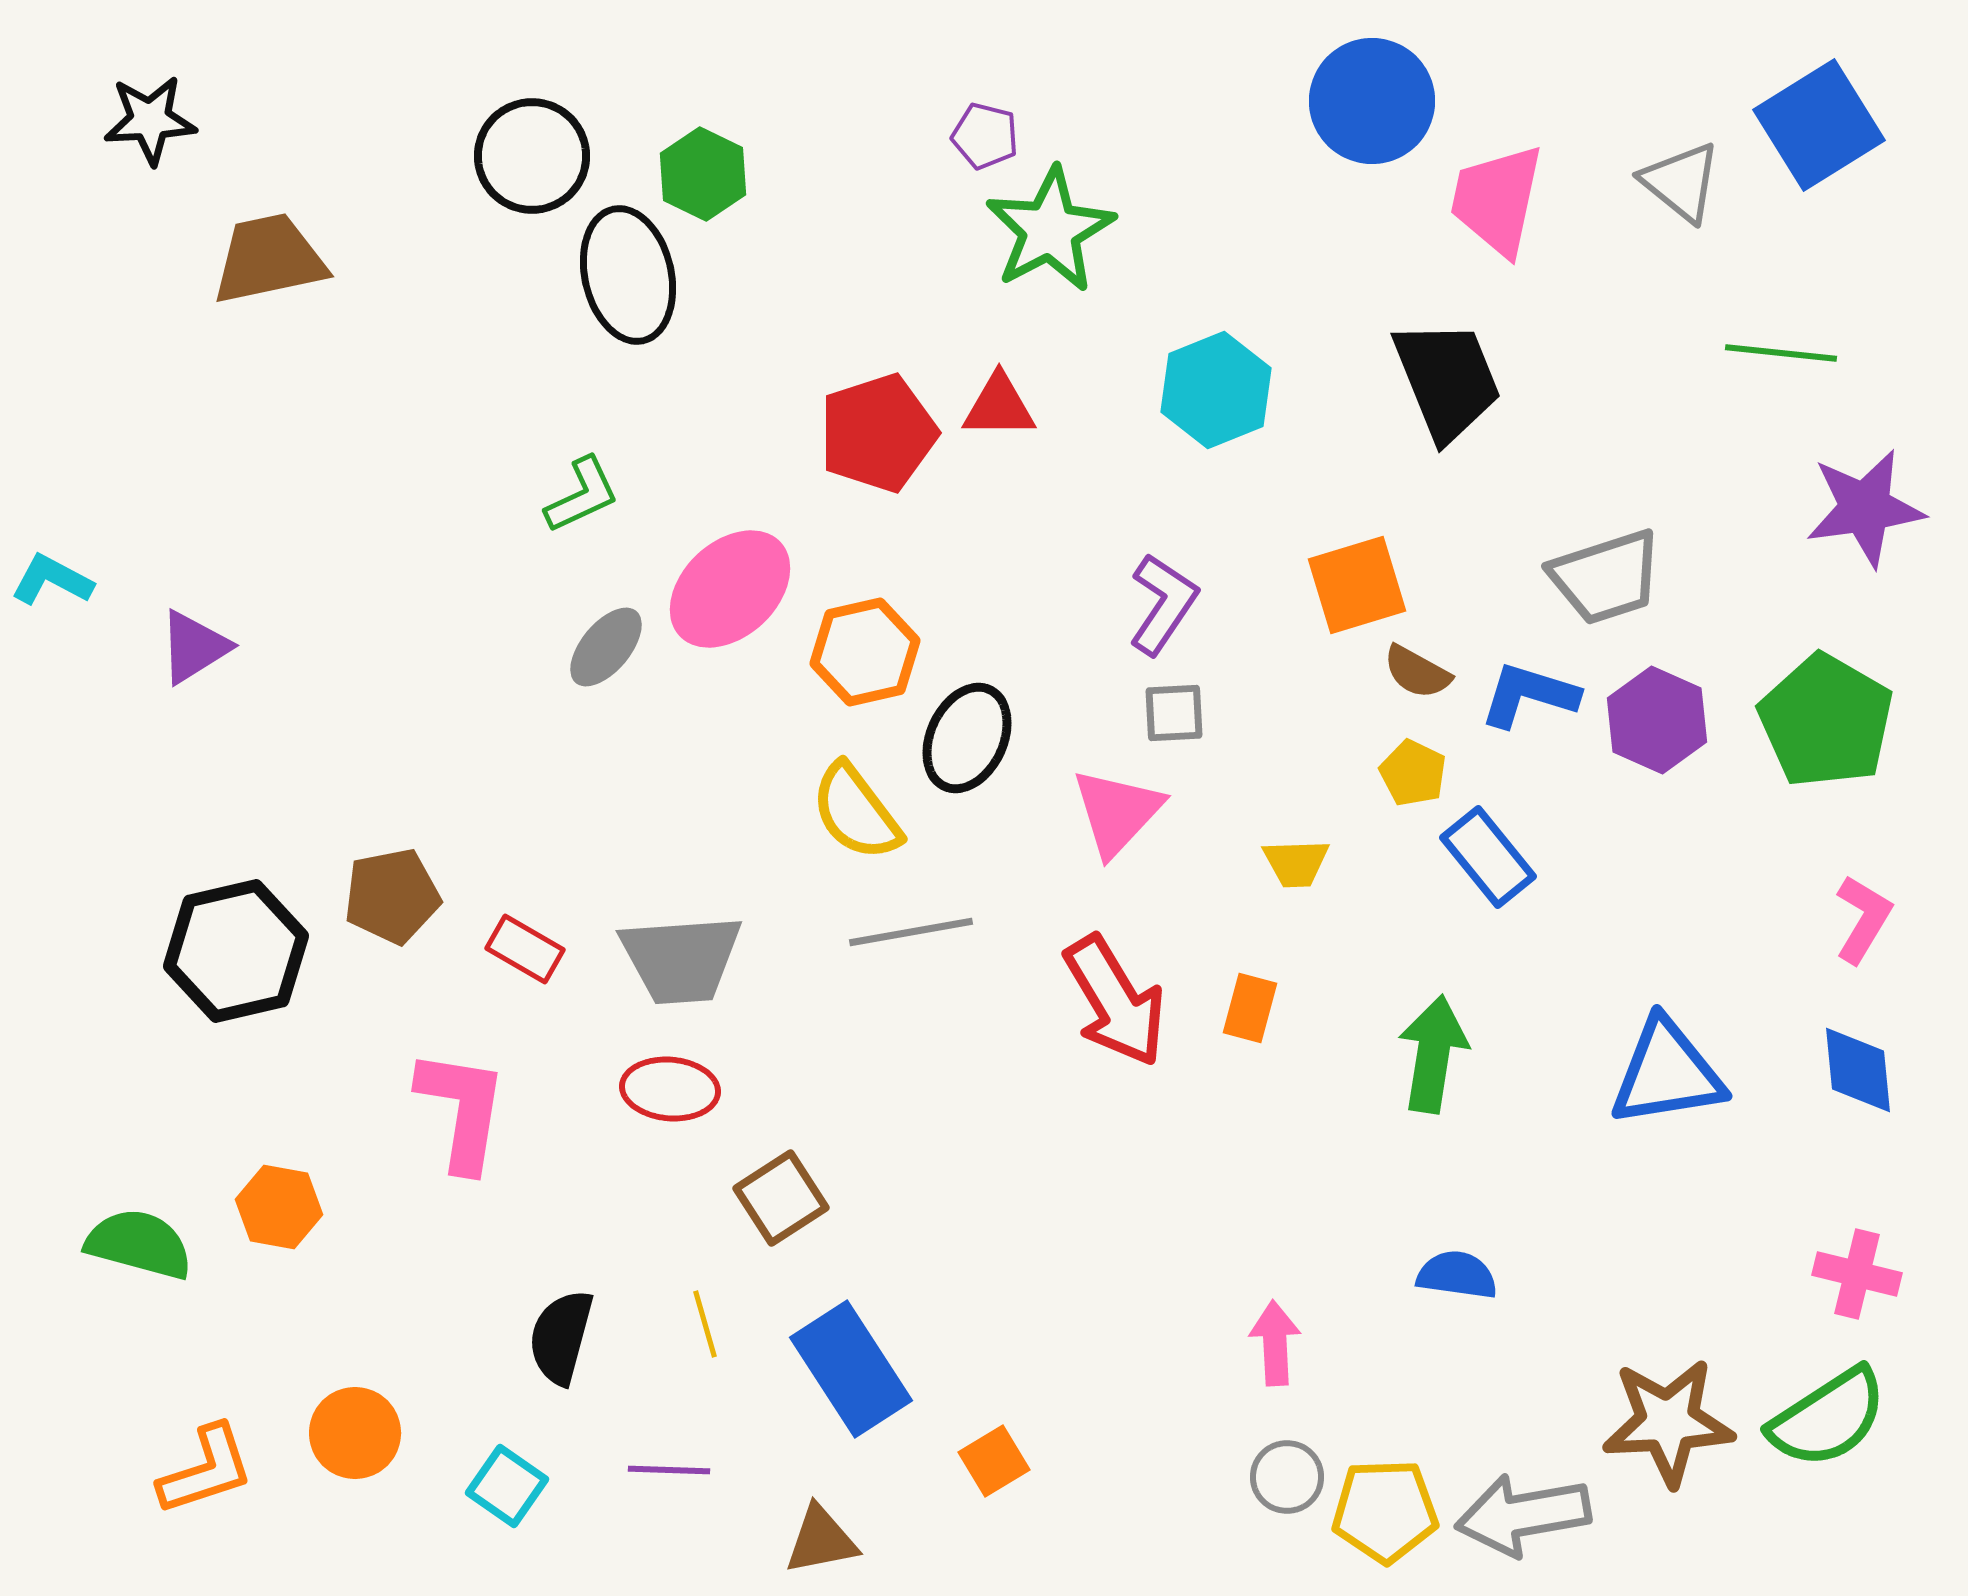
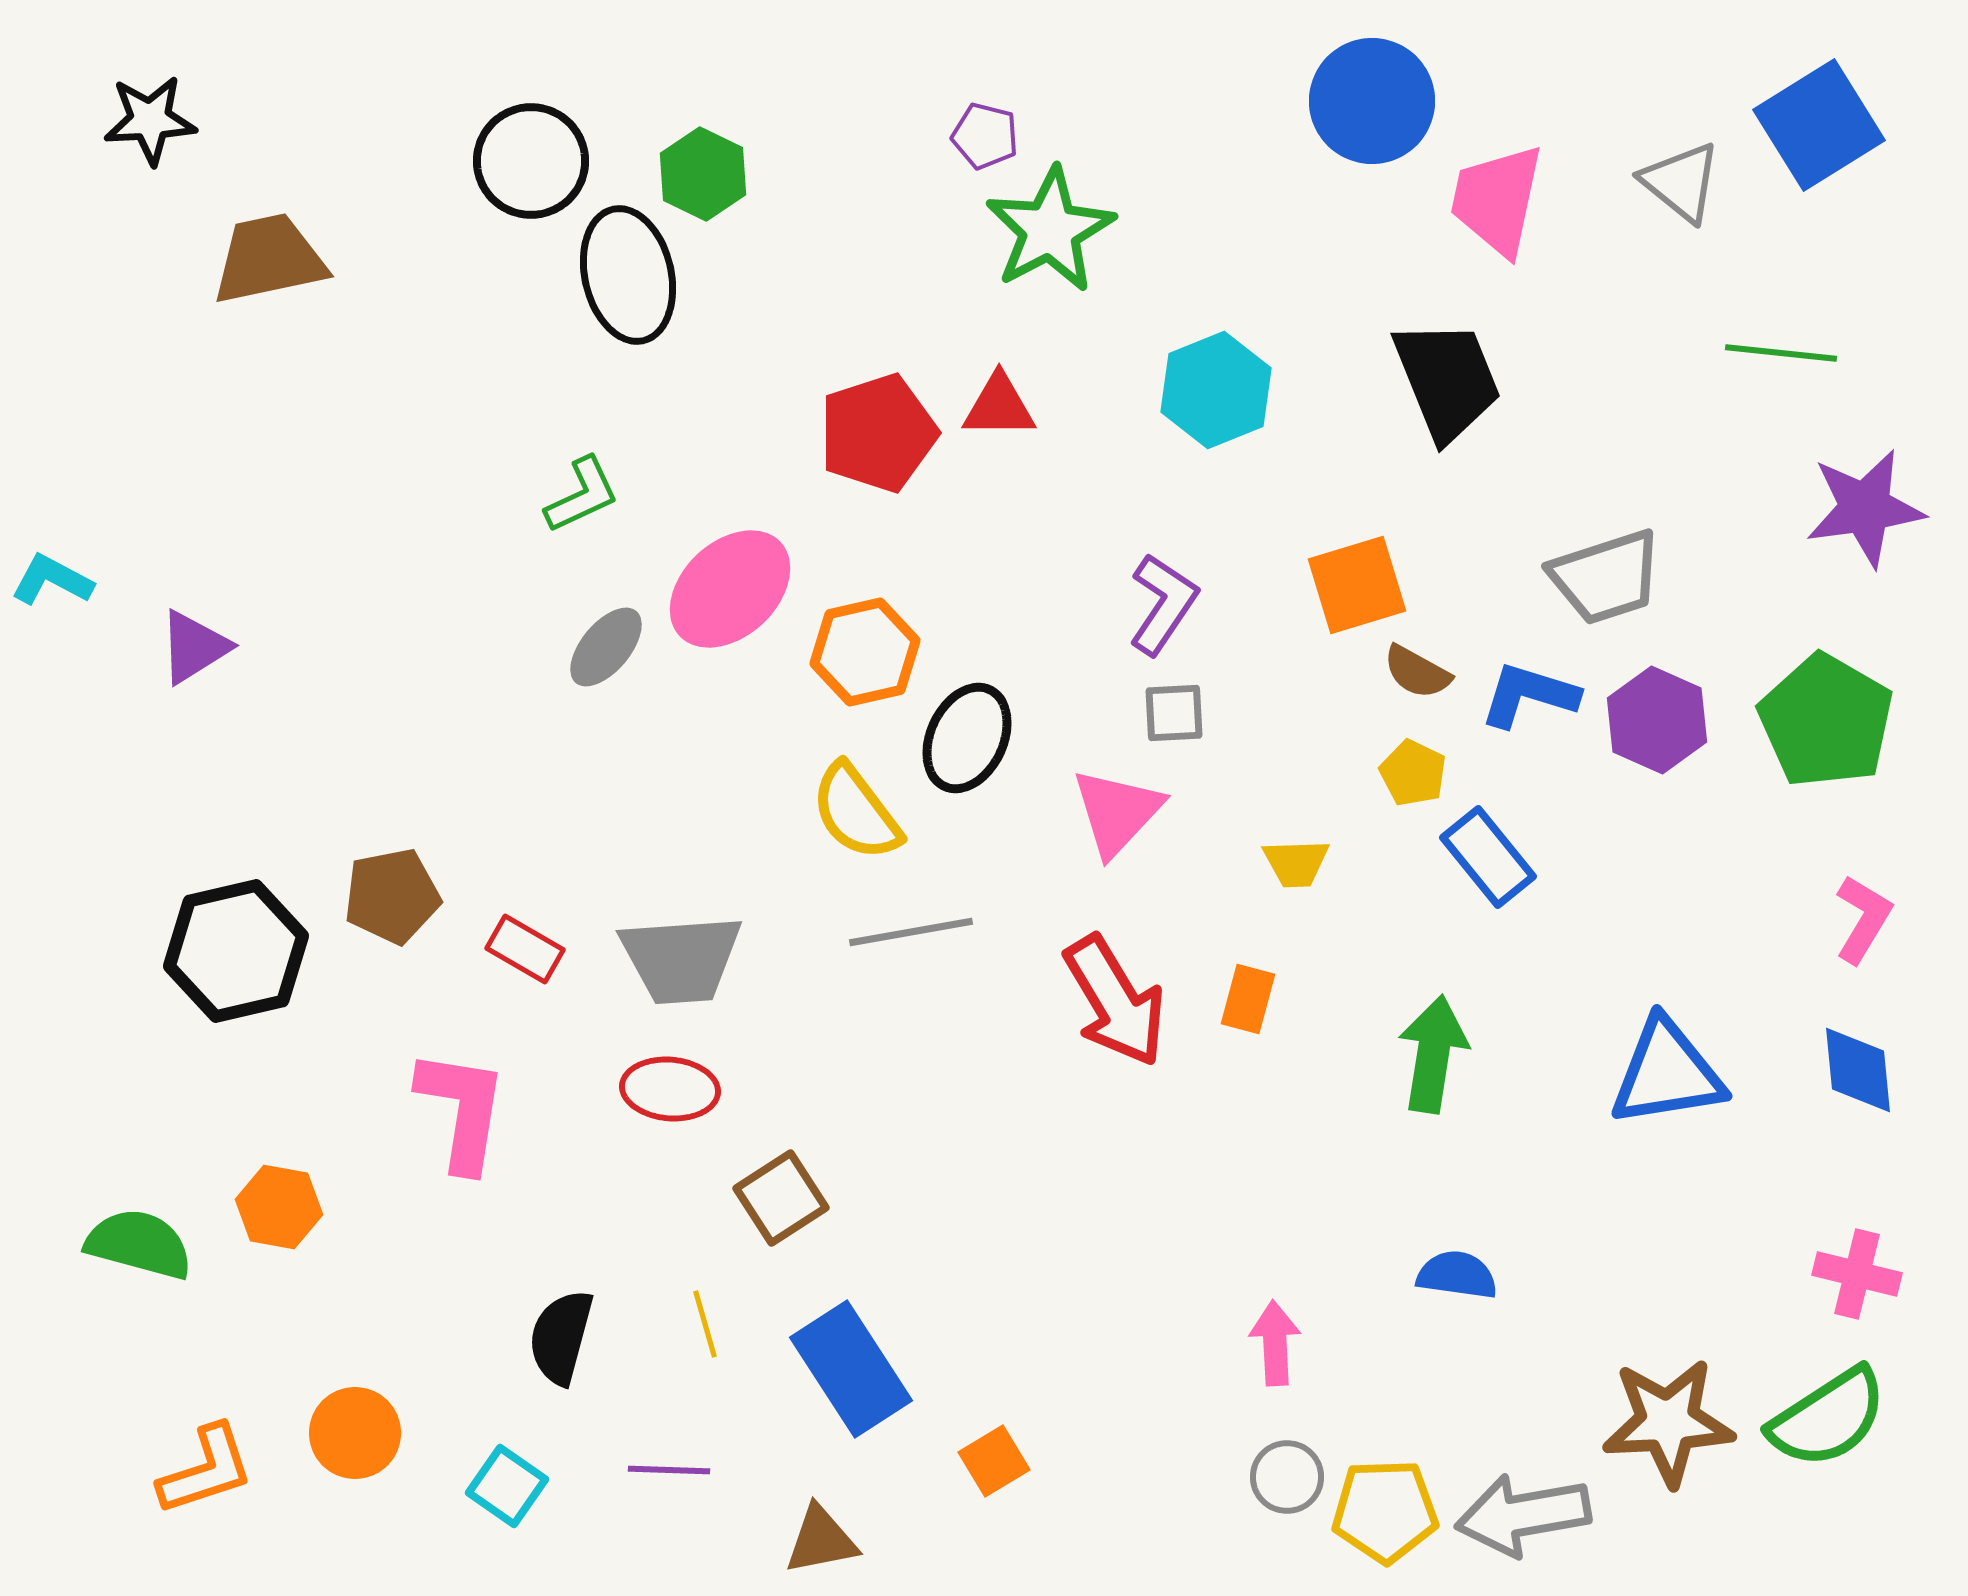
black circle at (532, 156): moved 1 px left, 5 px down
orange rectangle at (1250, 1008): moved 2 px left, 9 px up
